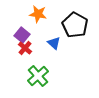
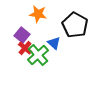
green cross: moved 21 px up
